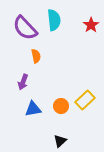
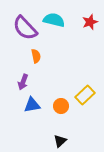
cyan semicircle: rotated 70 degrees counterclockwise
red star: moved 1 px left, 3 px up; rotated 14 degrees clockwise
yellow rectangle: moved 5 px up
blue triangle: moved 1 px left, 4 px up
